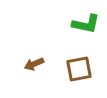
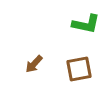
brown arrow: rotated 24 degrees counterclockwise
